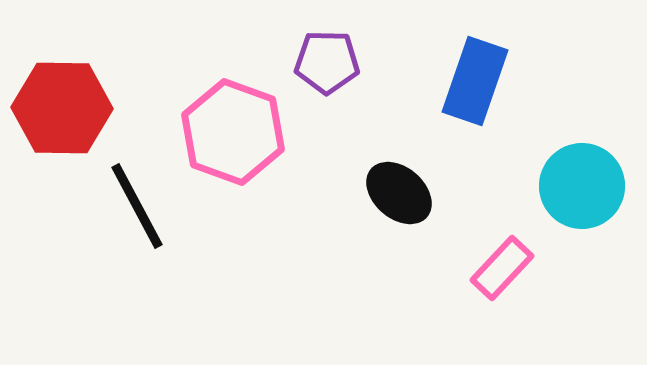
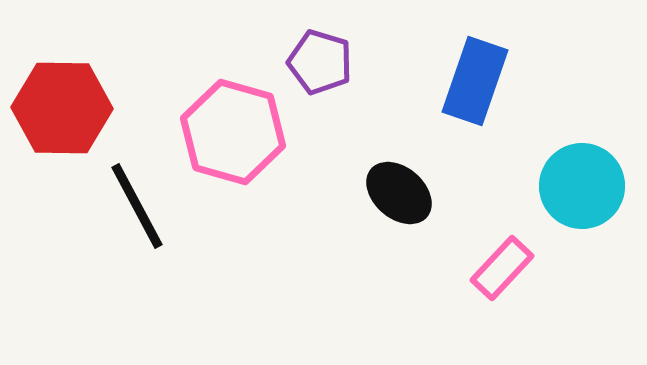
purple pentagon: moved 7 px left; rotated 16 degrees clockwise
pink hexagon: rotated 4 degrees counterclockwise
